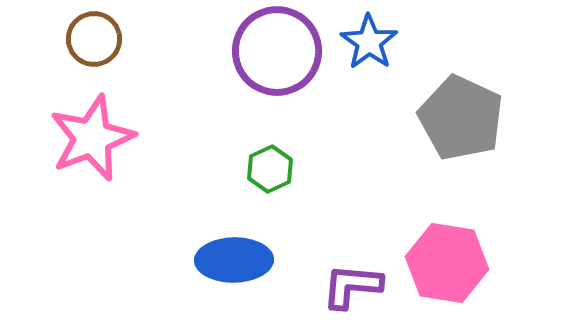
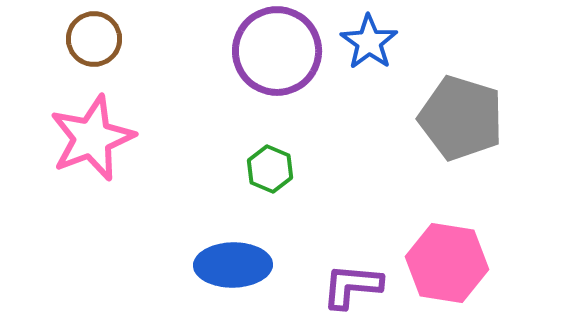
gray pentagon: rotated 8 degrees counterclockwise
green hexagon: rotated 12 degrees counterclockwise
blue ellipse: moved 1 px left, 5 px down
